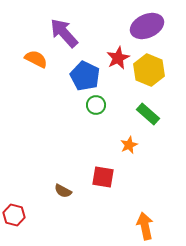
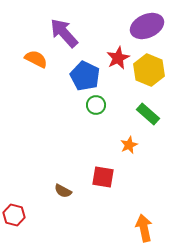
orange arrow: moved 1 px left, 2 px down
